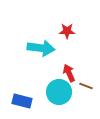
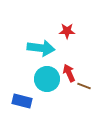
brown line: moved 2 px left
cyan circle: moved 12 px left, 13 px up
